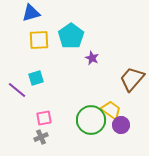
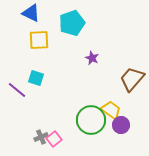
blue triangle: rotated 42 degrees clockwise
cyan pentagon: moved 1 px right, 13 px up; rotated 15 degrees clockwise
cyan square: rotated 35 degrees clockwise
pink square: moved 10 px right, 21 px down; rotated 28 degrees counterclockwise
